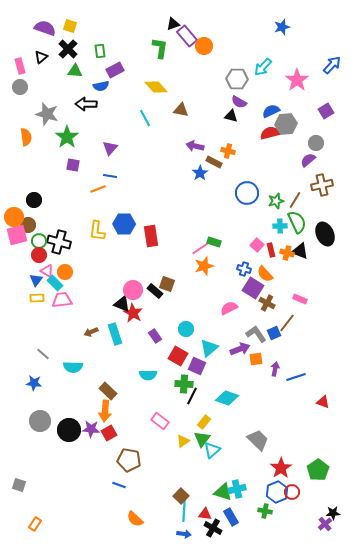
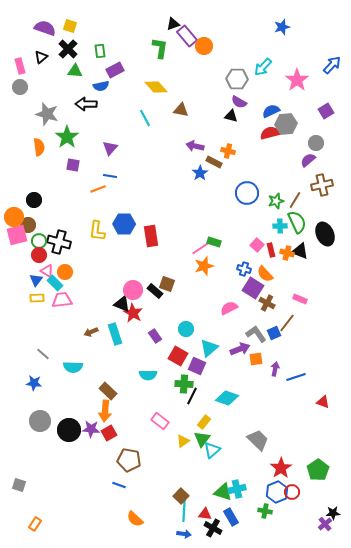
orange semicircle at (26, 137): moved 13 px right, 10 px down
